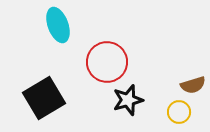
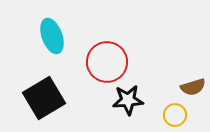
cyan ellipse: moved 6 px left, 11 px down
brown semicircle: moved 2 px down
black star: rotated 12 degrees clockwise
yellow circle: moved 4 px left, 3 px down
